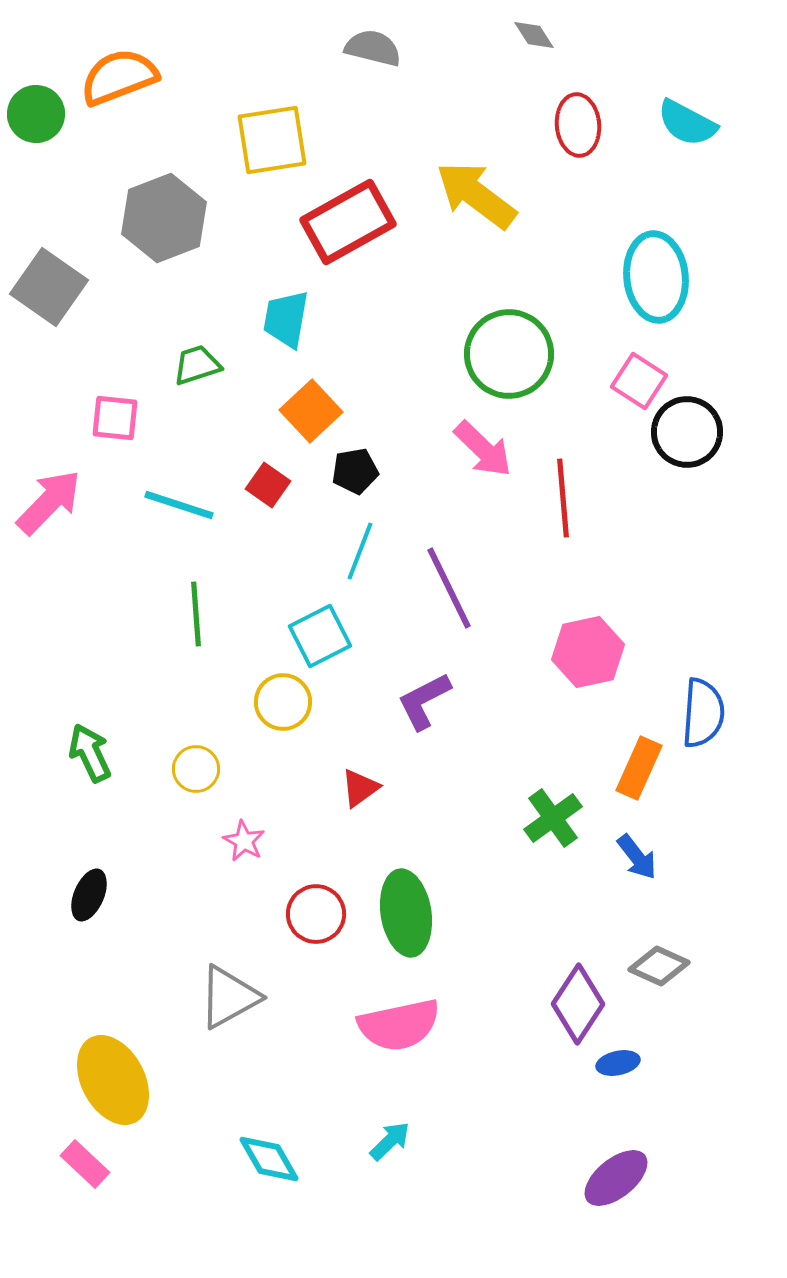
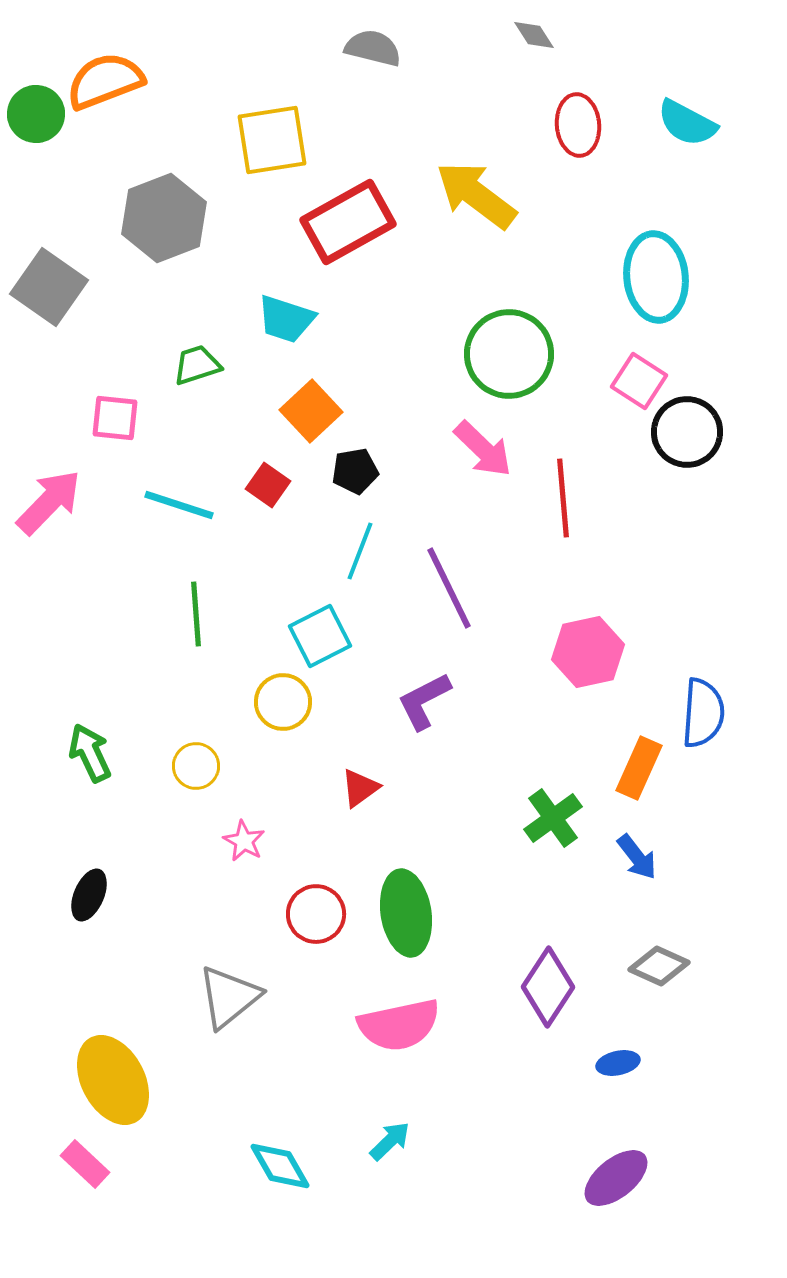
orange semicircle at (119, 77): moved 14 px left, 4 px down
cyan trapezoid at (286, 319): rotated 82 degrees counterclockwise
yellow circle at (196, 769): moved 3 px up
gray triangle at (229, 997): rotated 10 degrees counterclockwise
purple diamond at (578, 1004): moved 30 px left, 17 px up
cyan diamond at (269, 1159): moved 11 px right, 7 px down
